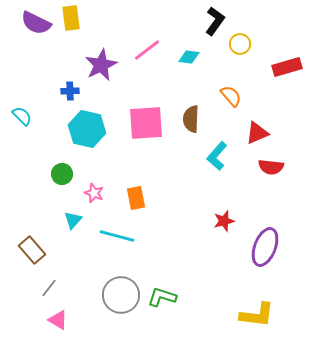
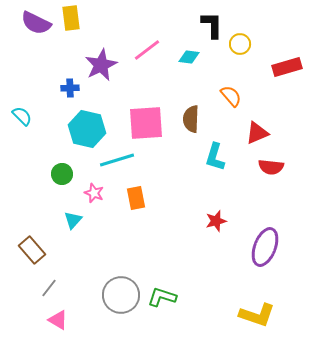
black L-shape: moved 3 px left, 4 px down; rotated 36 degrees counterclockwise
blue cross: moved 3 px up
cyan L-shape: moved 2 px left, 1 px down; rotated 24 degrees counterclockwise
red star: moved 8 px left
cyan line: moved 76 px up; rotated 32 degrees counterclockwise
yellow L-shape: rotated 12 degrees clockwise
